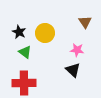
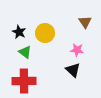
red cross: moved 2 px up
